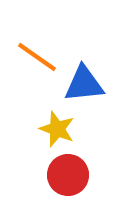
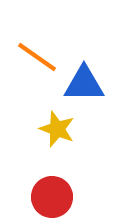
blue triangle: rotated 6 degrees clockwise
red circle: moved 16 px left, 22 px down
